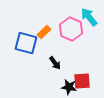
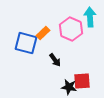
cyan arrow: moved 1 px right; rotated 36 degrees clockwise
orange rectangle: moved 1 px left, 1 px down
black arrow: moved 3 px up
